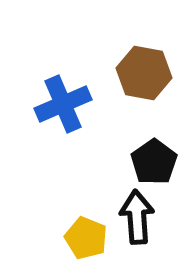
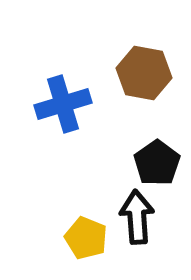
blue cross: rotated 6 degrees clockwise
black pentagon: moved 3 px right, 1 px down
